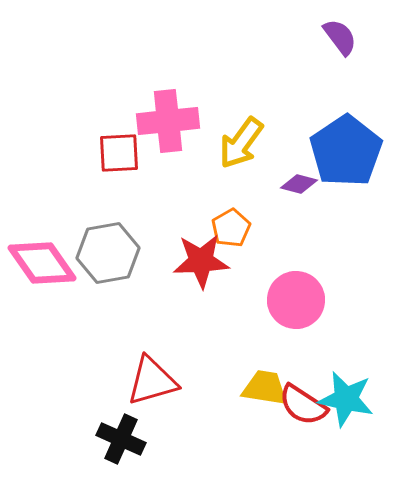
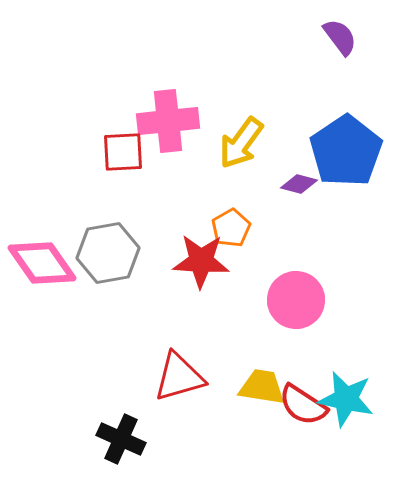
red square: moved 4 px right, 1 px up
red star: rotated 6 degrees clockwise
red triangle: moved 27 px right, 4 px up
yellow trapezoid: moved 3 px left, 1 px up
